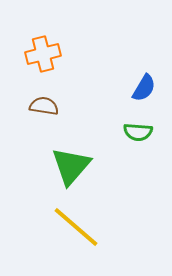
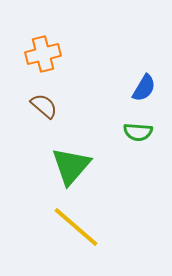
brown semicircle: rotated 32 degrees clockwise
